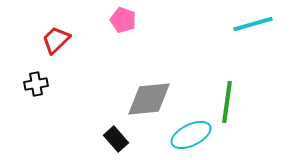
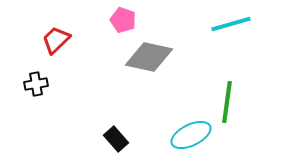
cyan line: moved 22 px left
gray diamond: moved 42 px up; rotated 18 degrees clockwise
